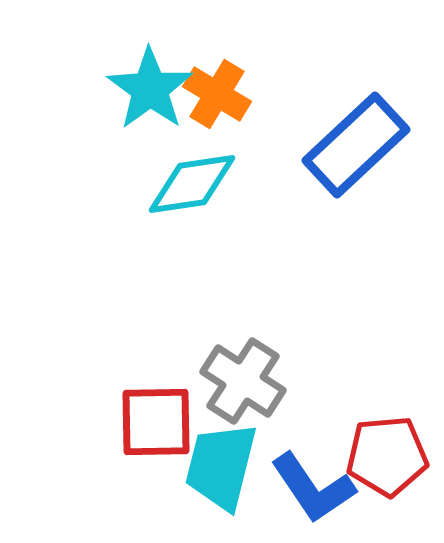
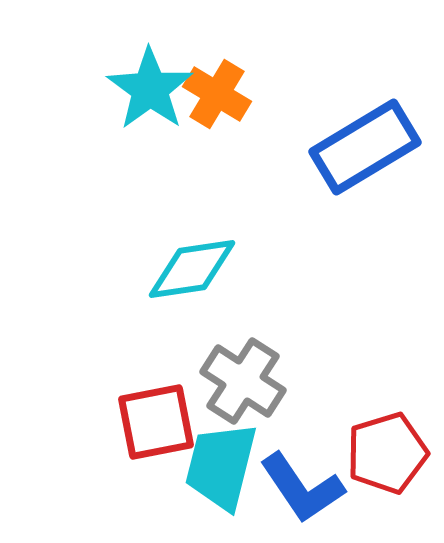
blue rectangle: moved 9 px right, 2 px down; rotated 12 degrees clockwise
cyan diamond: moved 85 px down
red square: rotated 10 degrees counterclockwise
red pentagon: moved 3 px up; rotated 12 degrees counterclockwise
blue L-shape: moved 11 px left
